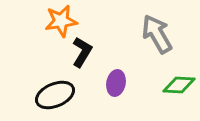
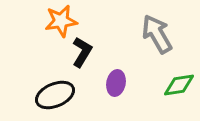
green diamond: rotated 12 degrees counterclockwise
